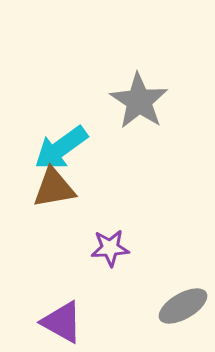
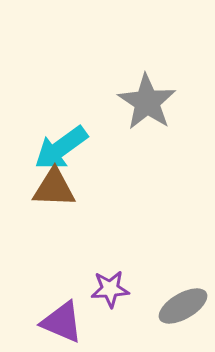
gray star: moved 8 px right, 1 px down
brown triangle: rotated 12 degrees clockwise
purple star: moved 41 px down
purple triangle: rotated 6 degrees counterclockwise
